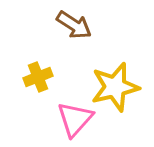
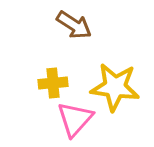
yellow cross: moved 15 px right, 6 px down; rotated 16 degrees clockwise
yellow star: rotated 21 degrees clockwise
